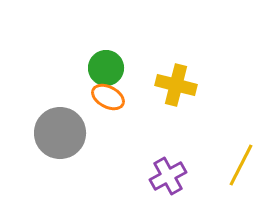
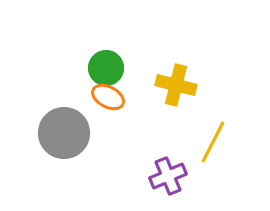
gray circle: moved 4 px right
yellow line: moved 28 px left, 23 px up
purple cross: rotated 6 degrees clockwise
